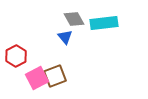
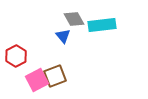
cyan rectangle: moved 2 px left, 2 px down
blue triangle: moved 2 px left, 1 px up
pink square: moved 2 px down
